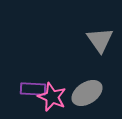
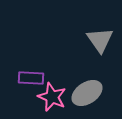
purple rectangle: moved 2 px left, 11 px up
